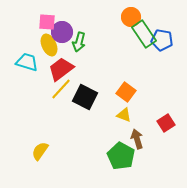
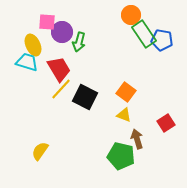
orange circle: moved 2 px up
yellow ellipse: moved 16 px left
red trapezoid: moved 2 px left; rotated 96 degrees clockwise
green pentagon: rotated 16 degrees counterclockwise
